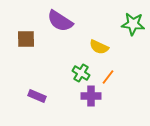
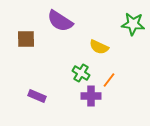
orange line: moved 1 px right, 3 px down
